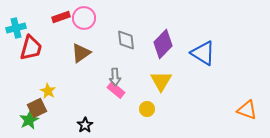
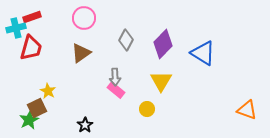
red rectangle: moved 29 px left
gray diamond: rotated 35 degrees clockwise
